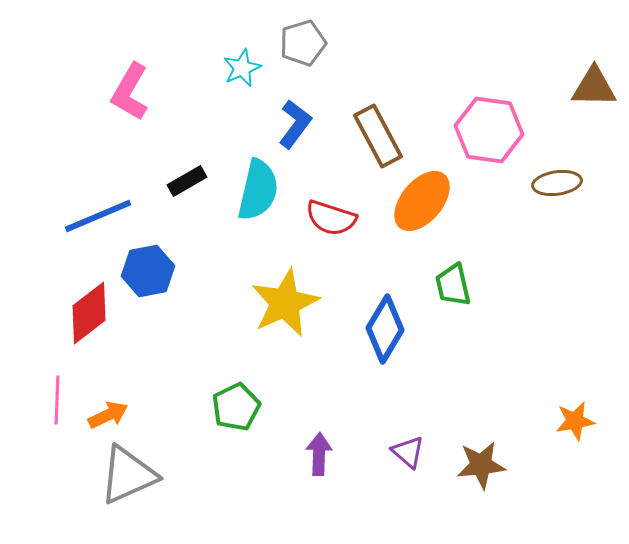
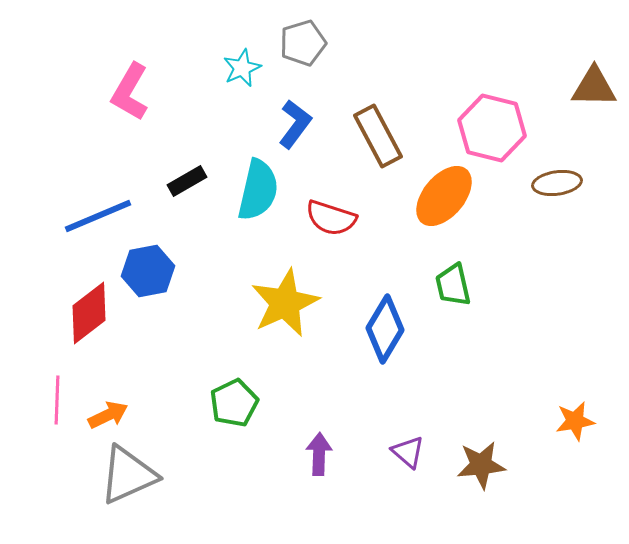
pink hexagon: moved 3 px right, 2 px up; rotated 6 degrees clockwise
orange ellipse: moved 22 px right, 5 px up
green pentagon: moved 2 px left, 4 px up
